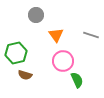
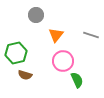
orange triangle: rotated 14 degrees clockwise
